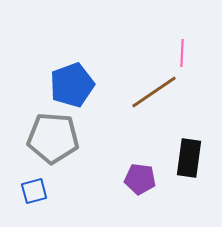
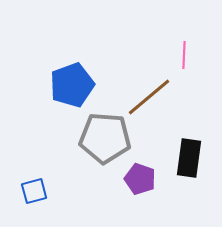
pink line: moved 2 px right, 2 px down
brown line: moved 5 px left, 5 px down; rotated 6 degrees counterclockwise
gray pentagon: moved 52 px right
purple pentagon: rotated 12 degrees clockwise
